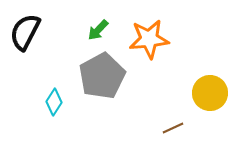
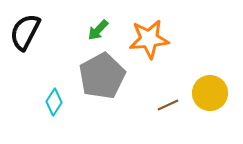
brown line: moved 5 px left, 23 px up
